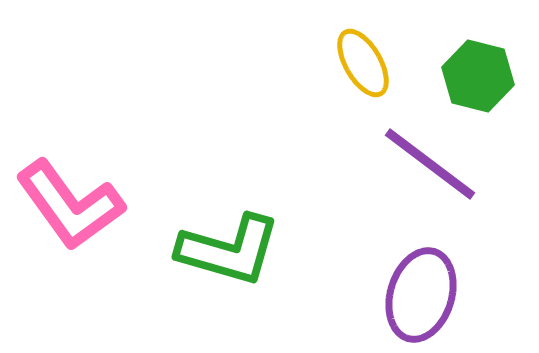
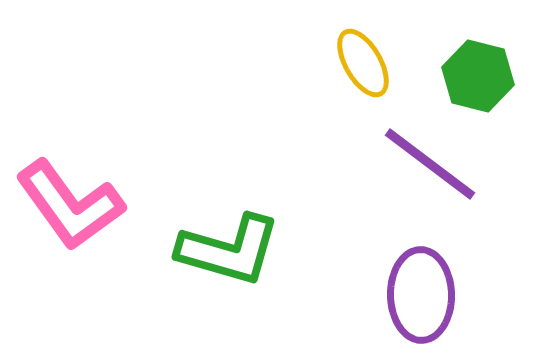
purple ellipse: rotated 18 degrees counterclockwise
